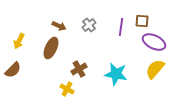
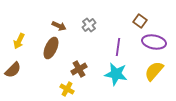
brown square: moved 2 px left; rotated 32 degrees clockwise
purple line: moved 3 px left, 20 px down
purple ellipse: rotated 15 degrees counterclockwise
yellow semicircle: moved 1 px left, 2 px down
